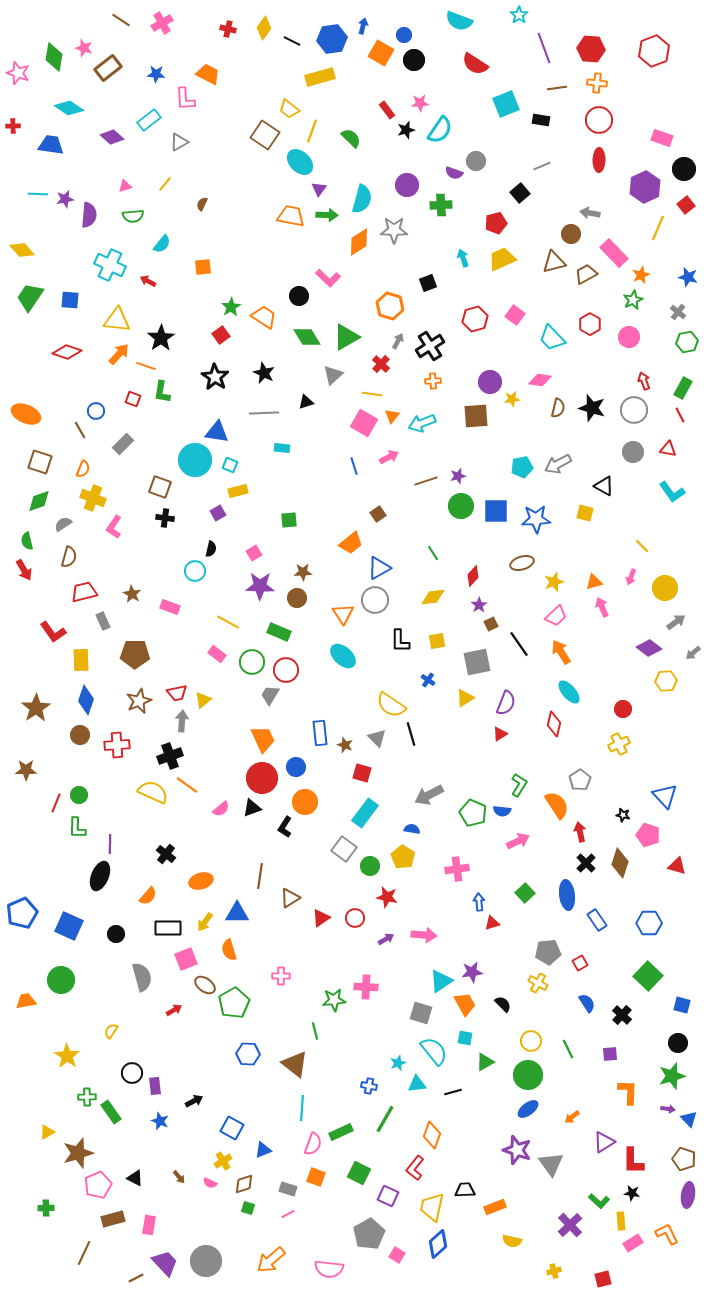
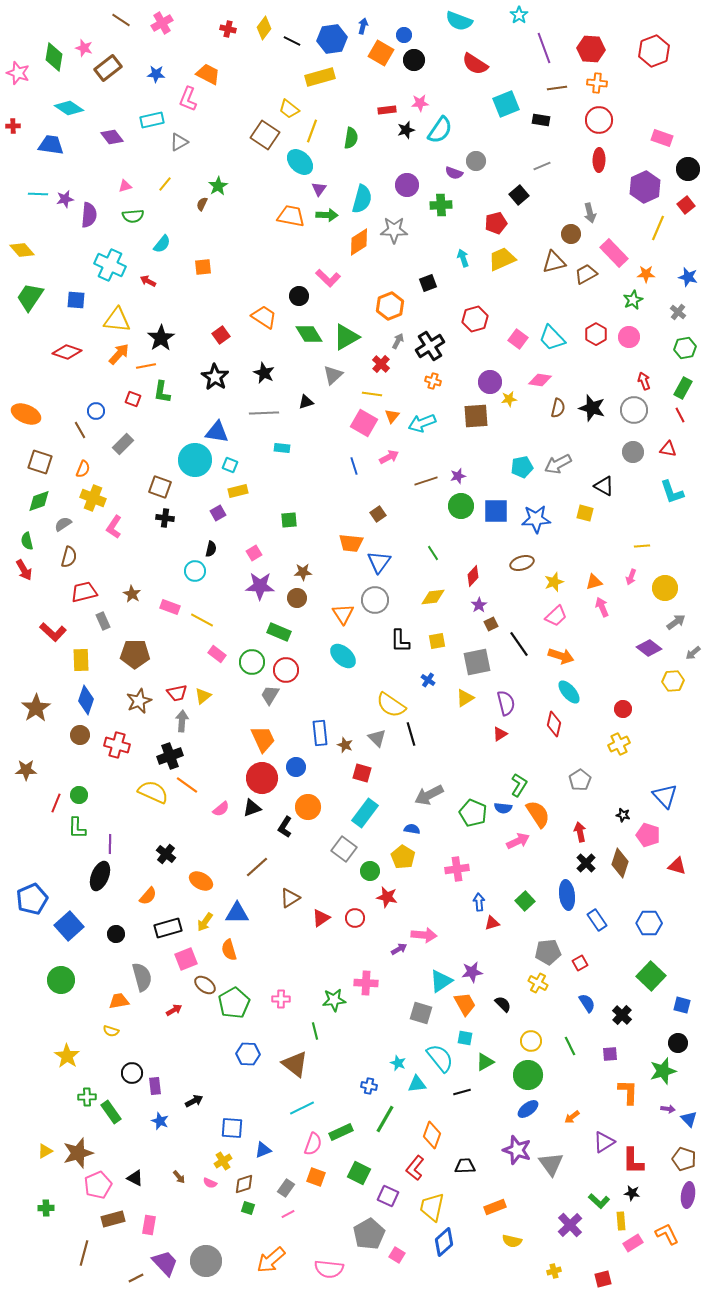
pink L-shape at (185, 99): moved 3 px right; rotated 25 degrees clockwise
red rectangle at (387, 110): rotated 60 degrees counterclockwise
cyan rectangle at (149, 120): moved 3 px right; rotated 25 degrees clockwise
purple diamond at (112, 137): rotated 10 degrees clockwise
green semicircle at (351, 138): rotated 55 degrees clockwise
black circle at (684, 169): moved 4 px right
black square at (520, 193): moved 1 px left, 2 px down
gray arrow at (590, 213): rotated 114 degrees counterclockwise
orange star at (641, 275): moved 5 px right, 1 px up; rotated 24 degrees clockwise
blue square at (70, 300): moved 6 px right
orange hexagon at (390, 306): rotated 20 degrees clockwise
green star at (231, 307): moved 13 px left, 121 px up
pink square at (515, 315): moved 3 px right, 24 px down
red hexagon at (590, 324): moved 6 px right, 10 px down
green diamond at (307, 337): moved 2 px right, 3 px up
green hexagon at (687, 342): moved 2 px left, 6 px down
orange line at (146, 366): rotated 30 degrees counterclockwise
orange cross at (433, 381): rotated 21 degrees clockwise
yellow star at (512, 399): moved 3 px left
cyan L-shape at (672, 492): rotated 16 degrees clockwise
orange trapezoid at (351, 543): rotated 45 degrees clockwise
yellow line at (642, 546): rotated 49 degrees counterclockwise
blue triangle at (379, 568): moved 6 px up; rotated 25 degrees counterclockwise
yellow line at (228, 622): moved 26 px left, 2 px up
red L-shape at (53, 632): rotated 12 degrees counterclockwise
orange arrow at (561, 652): moved 4 px down; rotated 140 degrees clockwise
yellow hexagon at (666, 681): moved 7 px right
yellow triangle at (203, 700): moved 4 px up
purple semicircle at (506, 703): rotated 35 degrees counterclockwise
red cross at (117, 745): rotated 20 degrees clockwise
orange circle at (305, 802): moved 3 px right, 5 px down
orange semicircle at (557, 805): moved 19 px left, 9 px down
blue semicircle at (502, 811): moved 1 px right, 3 px up
green circle at (370, 866): moved 5 px down
brown line at (260, 876): moved 3 px left, 9 px up; rotated 40 degrees clockwise
orange ellipse at (201, 881): rotated 45 degrees clockwise
green square at (525, 893): moved 8 px down
blue pentagon at (22, 913): moved 10 px right, 14 px up
blue square at (69, 926): rotated 24 degrees clockwise
black rectangle at (168, 928): rotated 16 degrees counterclockwise
purple arrow at (386, 939): moved 13 px right, 10 px down
pink cross at (281, 976): moved 23 px down
green square at (648, 976): moved 3 px right
pink cross at (366, 987): moved 4 px up
orange trapezoid at (26, 1001): moved 93 px right
yellow semicircle at (111, 1031): rotated 105 degrees counterclockwise
green line at (568, 1049): moved 2 px right, 3 px up
cyan semicircle at (434, 1051): moved 6 px right, 7 px down
cyan star at (398, 1063): rotated 28 degrees counterclockwise
green star at (672, 1076): moved 9 px left, 5 px up
black line at (453, 1092): moved 9 px right
cyan line at (302, 1108): rotated 60 degrees clockwise
blue square at (232, 1128): rotated 25 degrees counterclockwise
yellow triangle at (47, 1132): moved 2 px left, 19 px down
gray rectangle at (288, 1189): moved 2 px left, 1 px up; rotated 72 degrees counterclockwise
black trapezoid at (465, 1190): moved 24 px up
blue diamond at (438, 1244): moved 6 px right, 2 px up
brown line at (84, 1253): rotated 10 degrees counterclockwise
